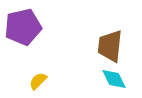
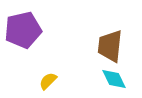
purple pentagon: moved 3 px down
yellow semicircle: moved 10 px right
